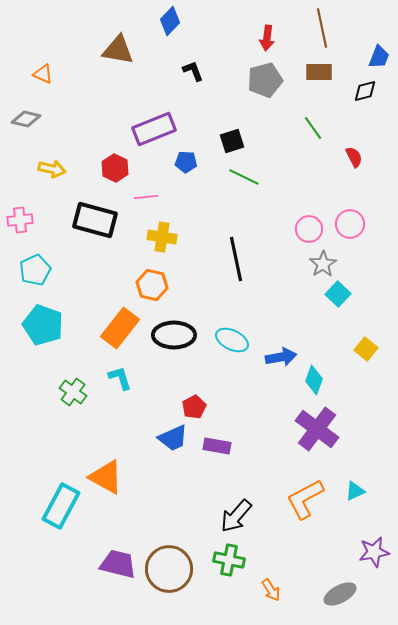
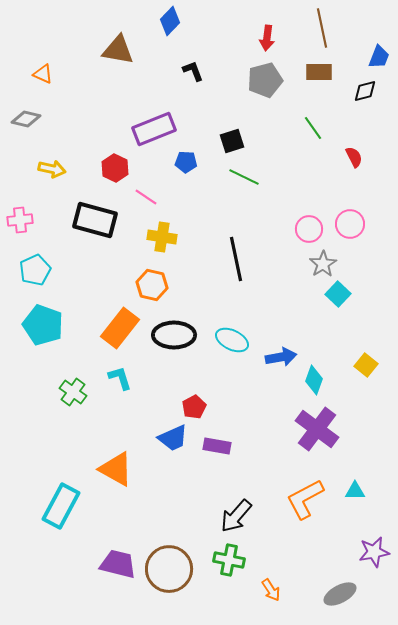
pink line at (146, 197): rotated 40 degrees clockwise
yellow square at (366, 349): moved 16 px down
orange triangle at (106, 477): moved 10 px right, 8 px up
cyan triangle at (355, 491): rotated 25 degrees clockwise
